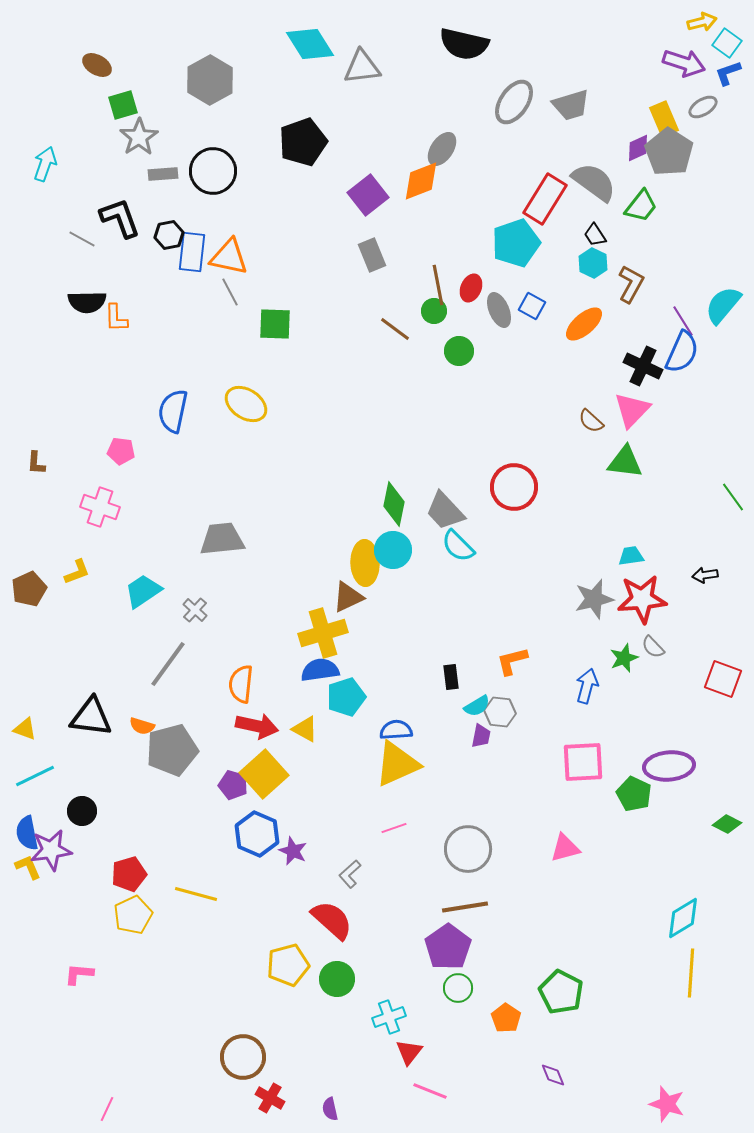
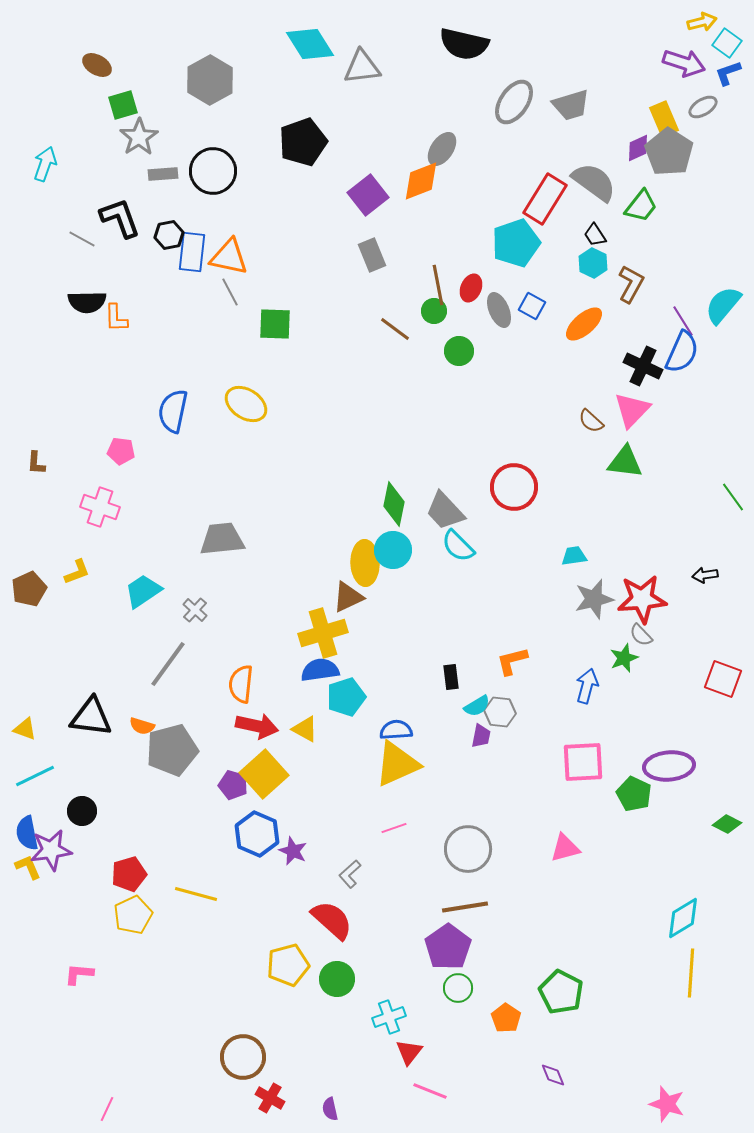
cyan trapezoid at (631, 556): moved 57 px left
gray semicircle at (653, 647): moved 12 px left, 12 px up
